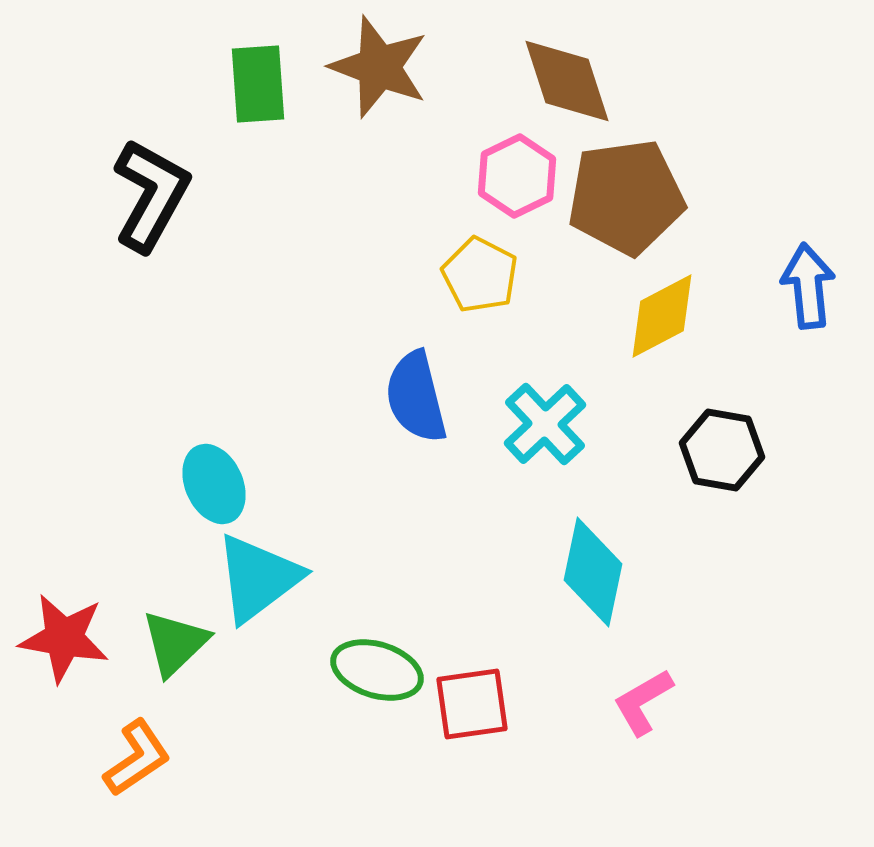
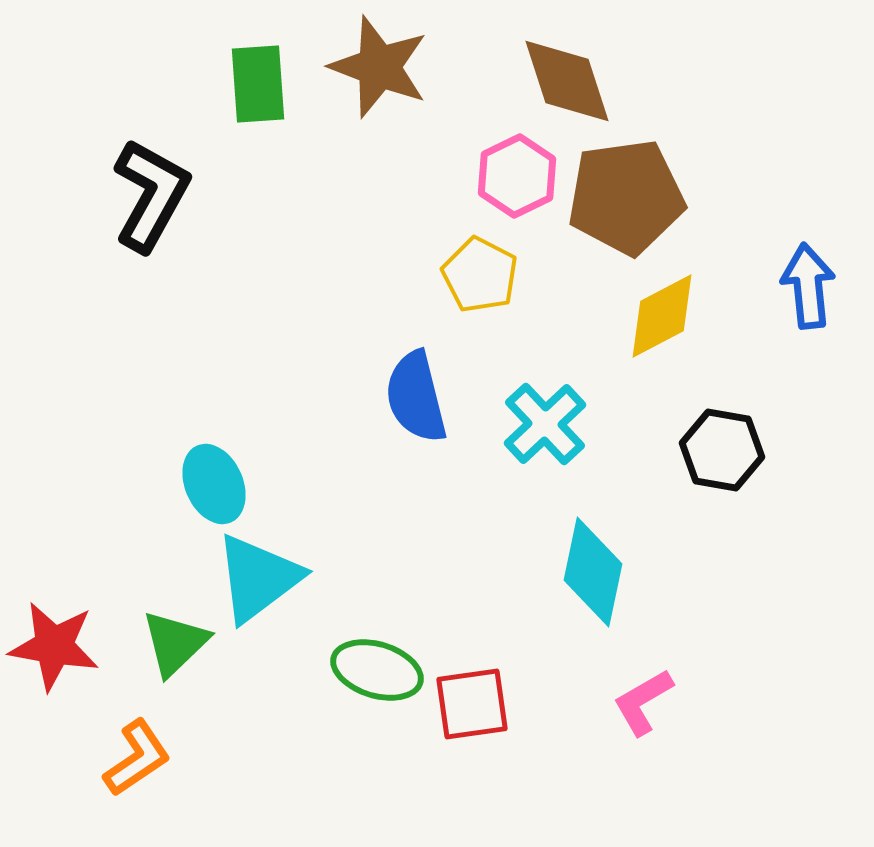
red star: moved 10 px left, 8 px down
